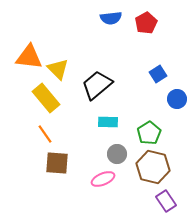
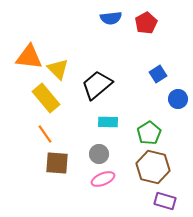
blue circle: moved 1 px right
gray circle: moved 18 px left
purple rectangle: moved 1 px left; rotated 40 degrees counterclockwise
